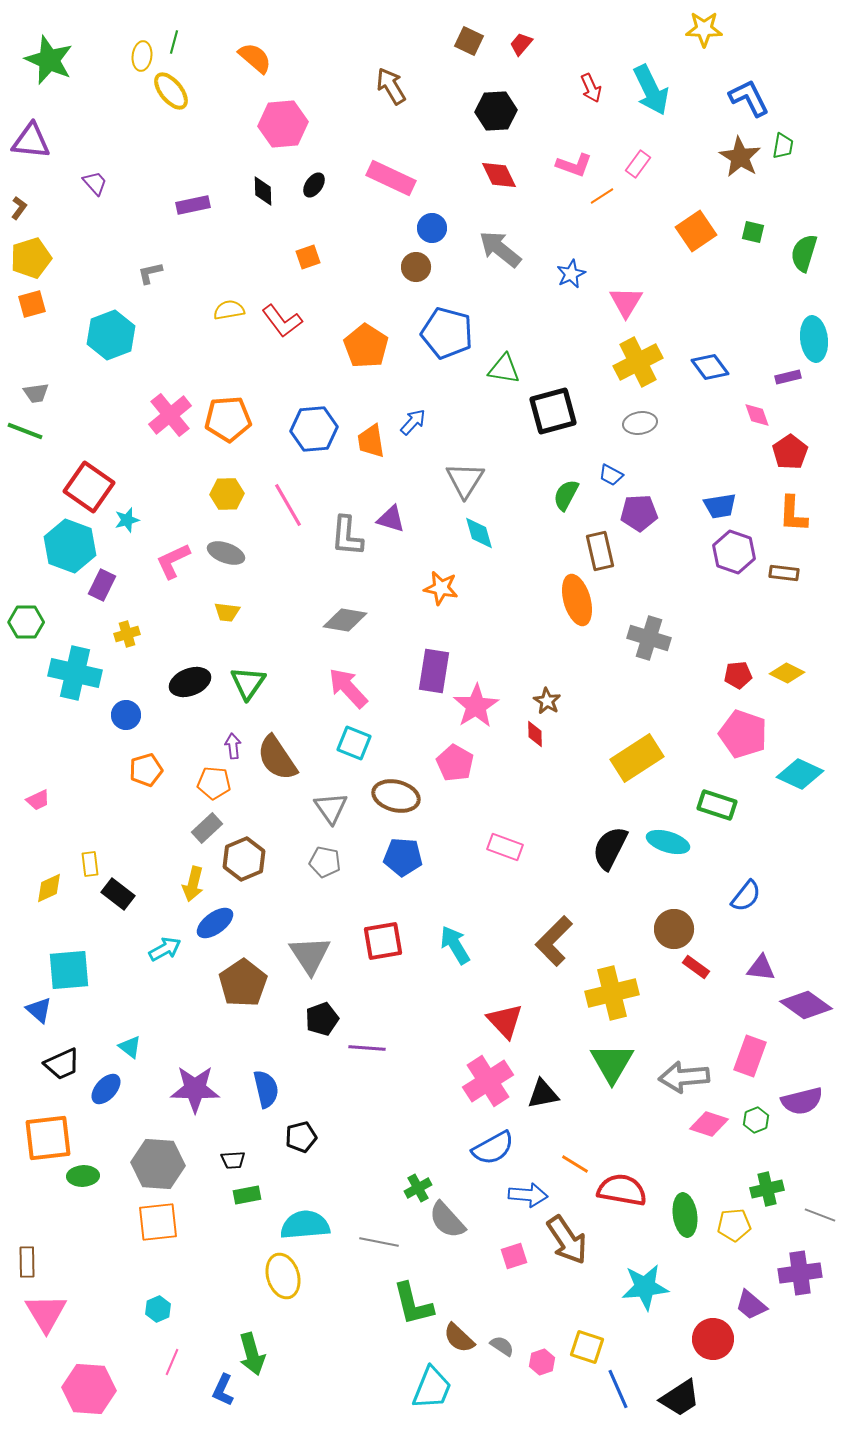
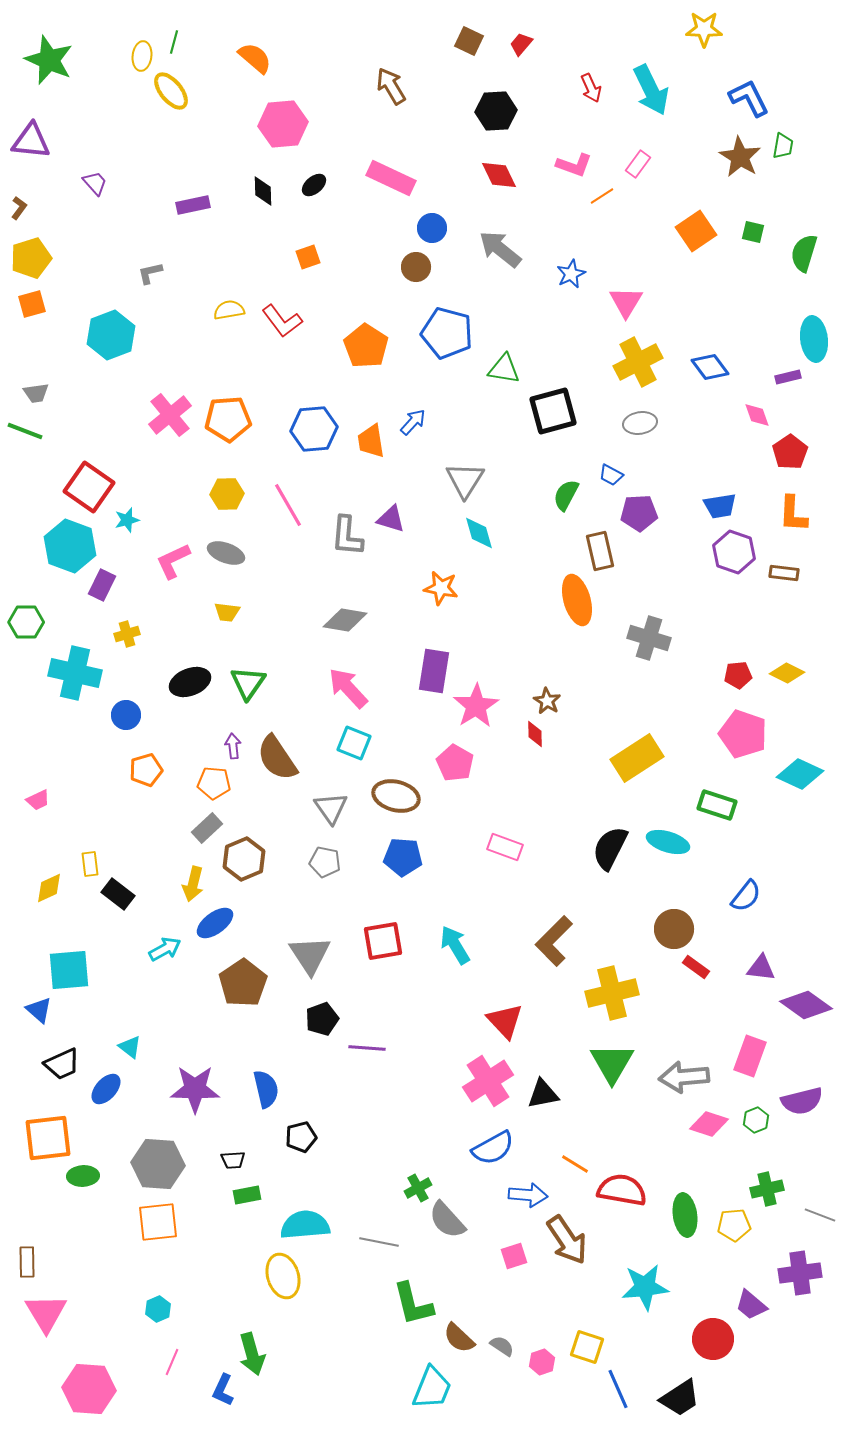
black ellipse at (314, 185): rotated 15 degrees clockwise
